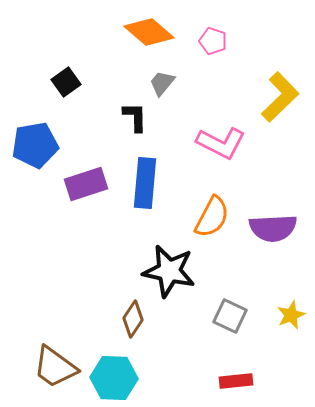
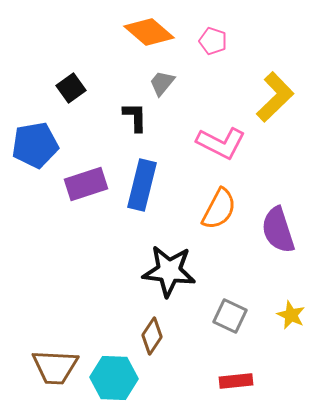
black square: moved 5 px right, 6 px down
yellow L-shape: moved 5 px left
blue rectangle: moved 3 px left, 2 px down; rotated 9 degrees clockwise
orange semicircle: moved 7 px right, 8 px up
purple semicircle: moved 5 px right, 2 px down; rotated 75 degrees clockwise
black star: rotated 6 degrees counterclockwise
yellow star: rotated 24 degrees counterclockwise
brown diamond: moved 19 px right, 17 px down
brown trapezoid: rotated 33 degrees counterclockwise
